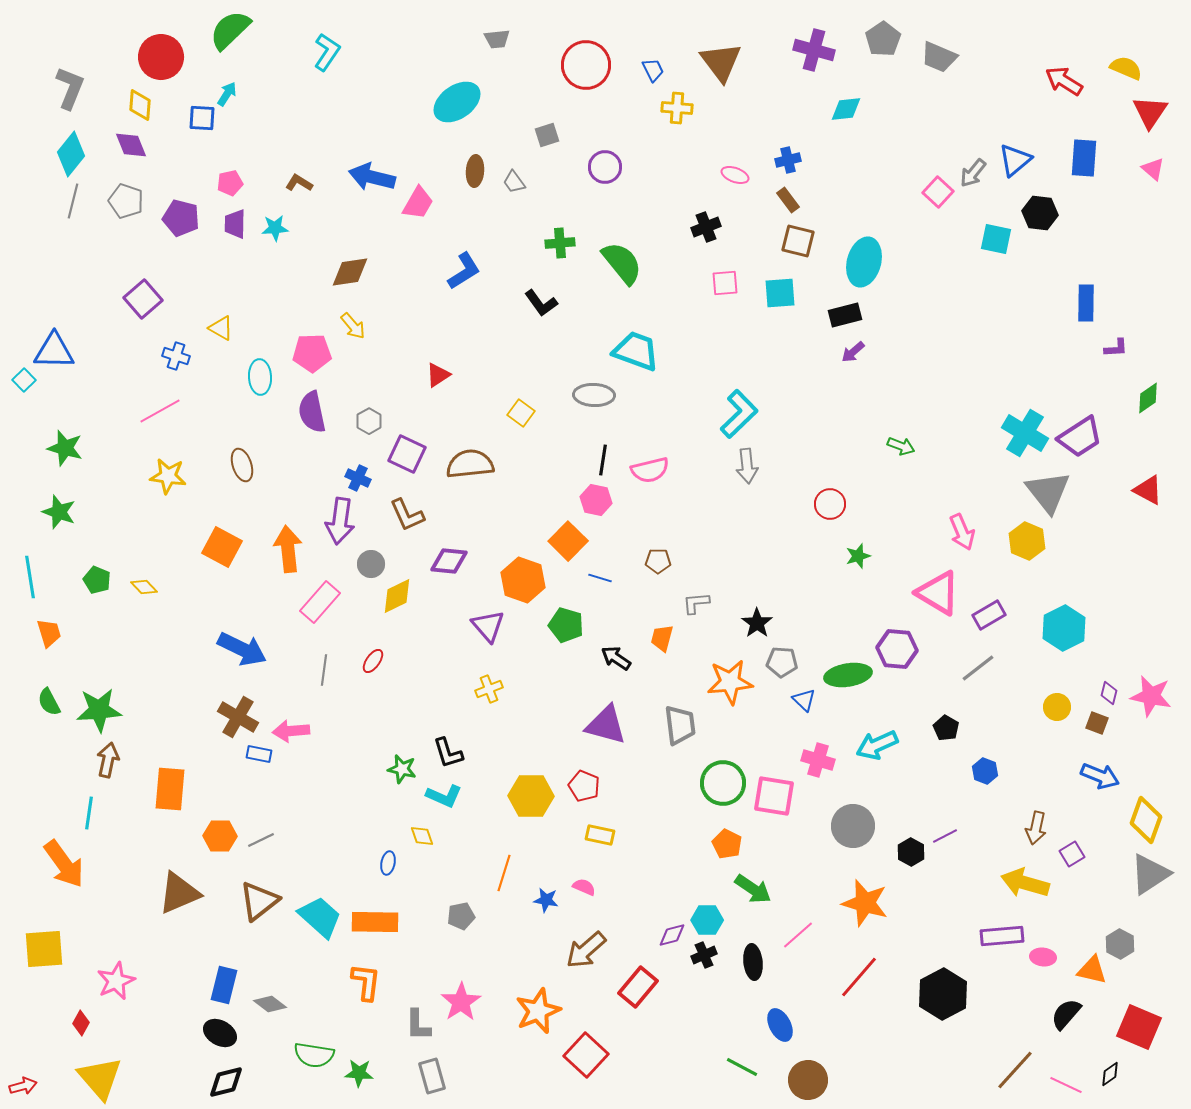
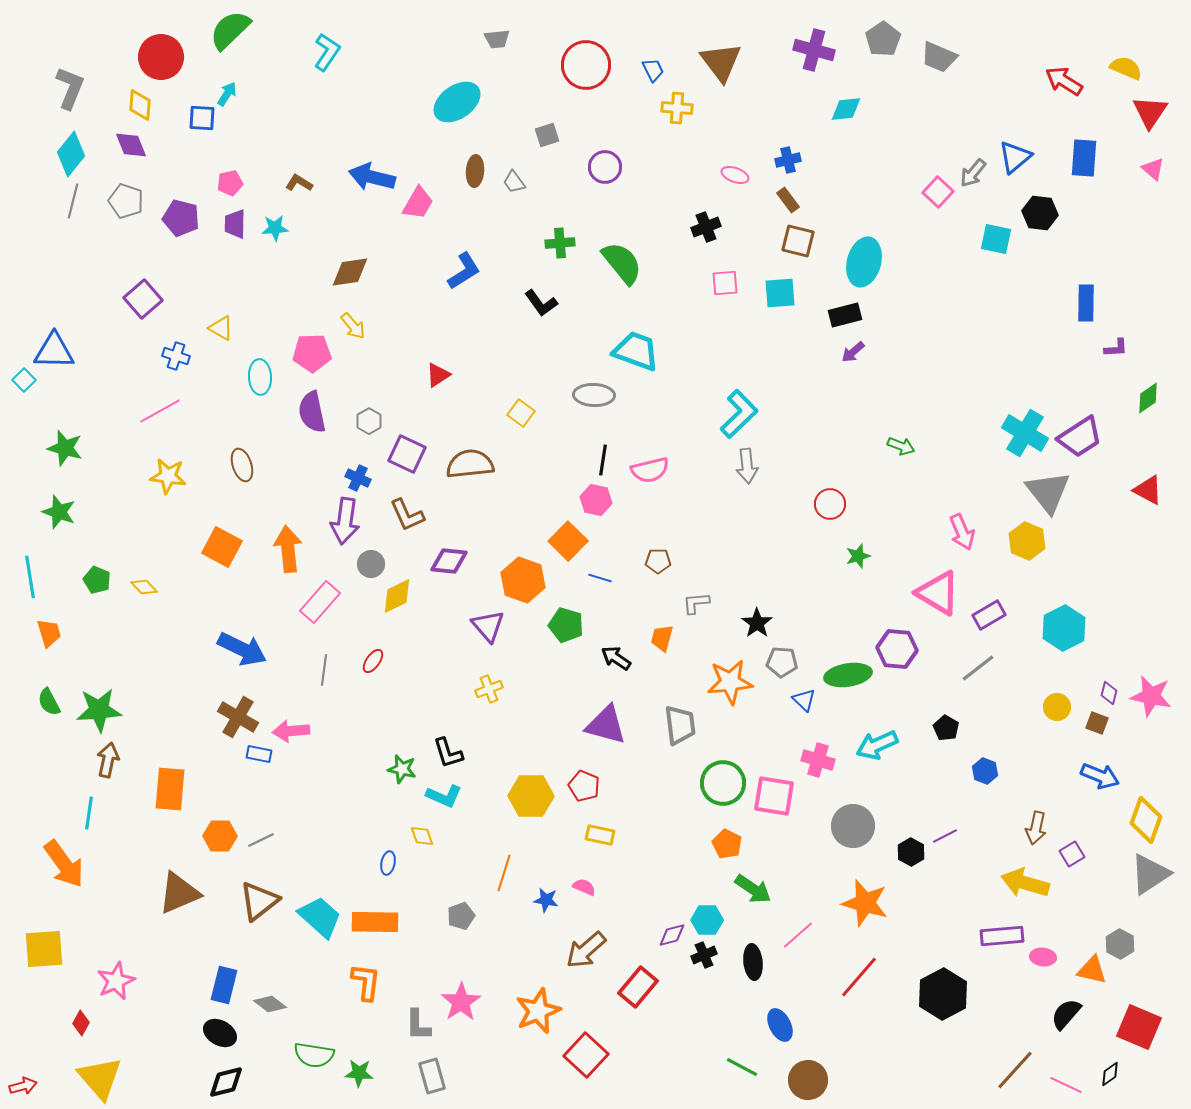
blue triangle at (1015, 160): moved 3 px up
purple arrow at (340, 521): moved 5 px right
gray pentagon at (461, 916): rotated 8 degrees counterclockwise
